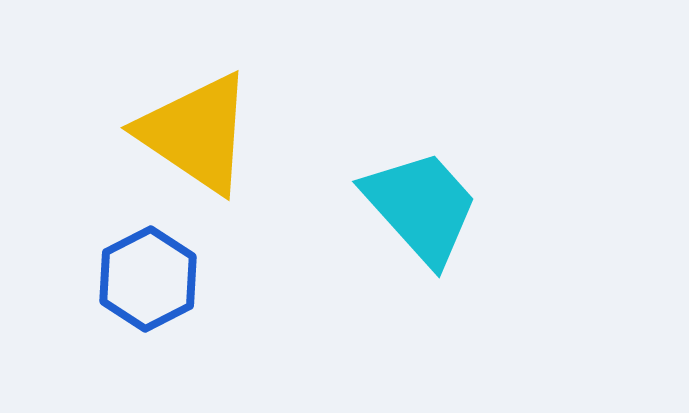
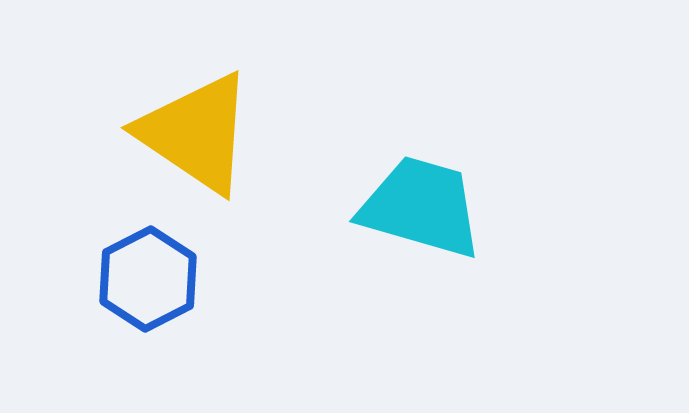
cyan trapezoid: rotated 32 degrees counterclockwise
